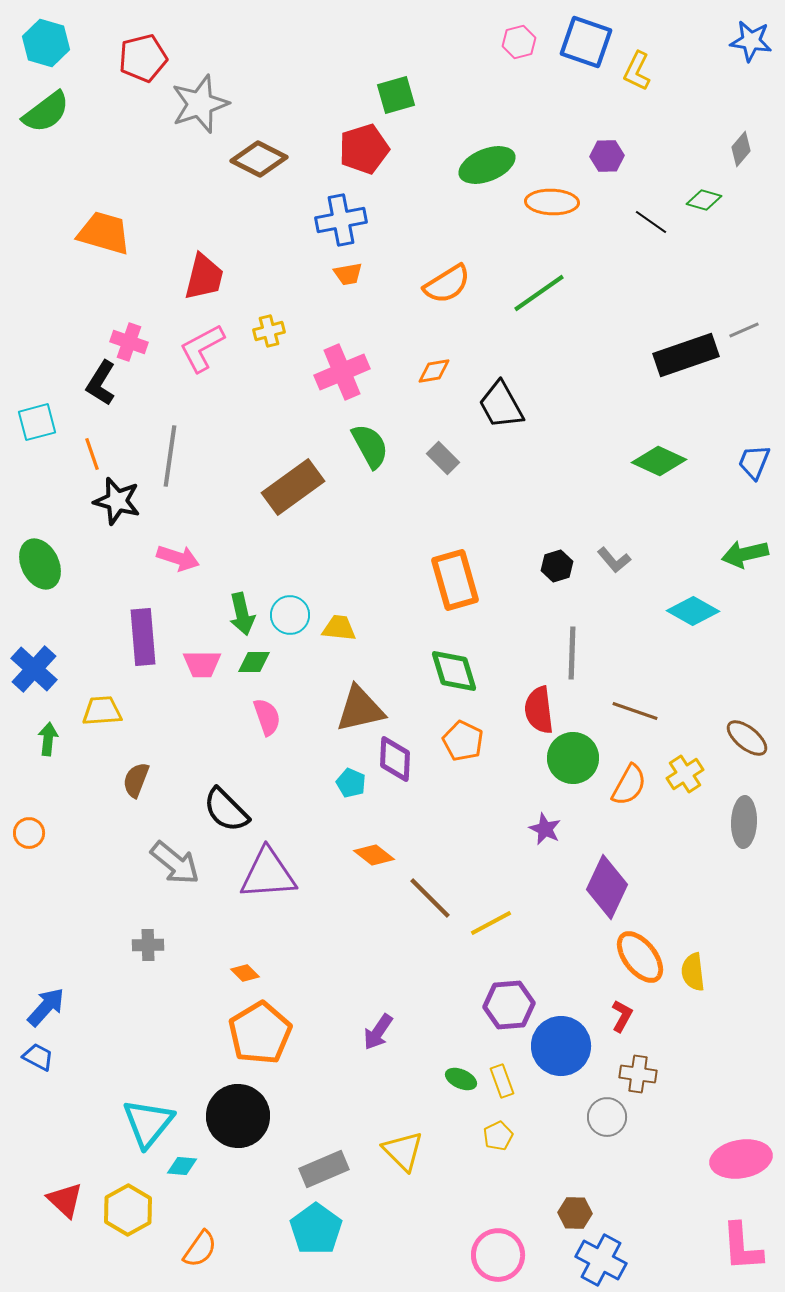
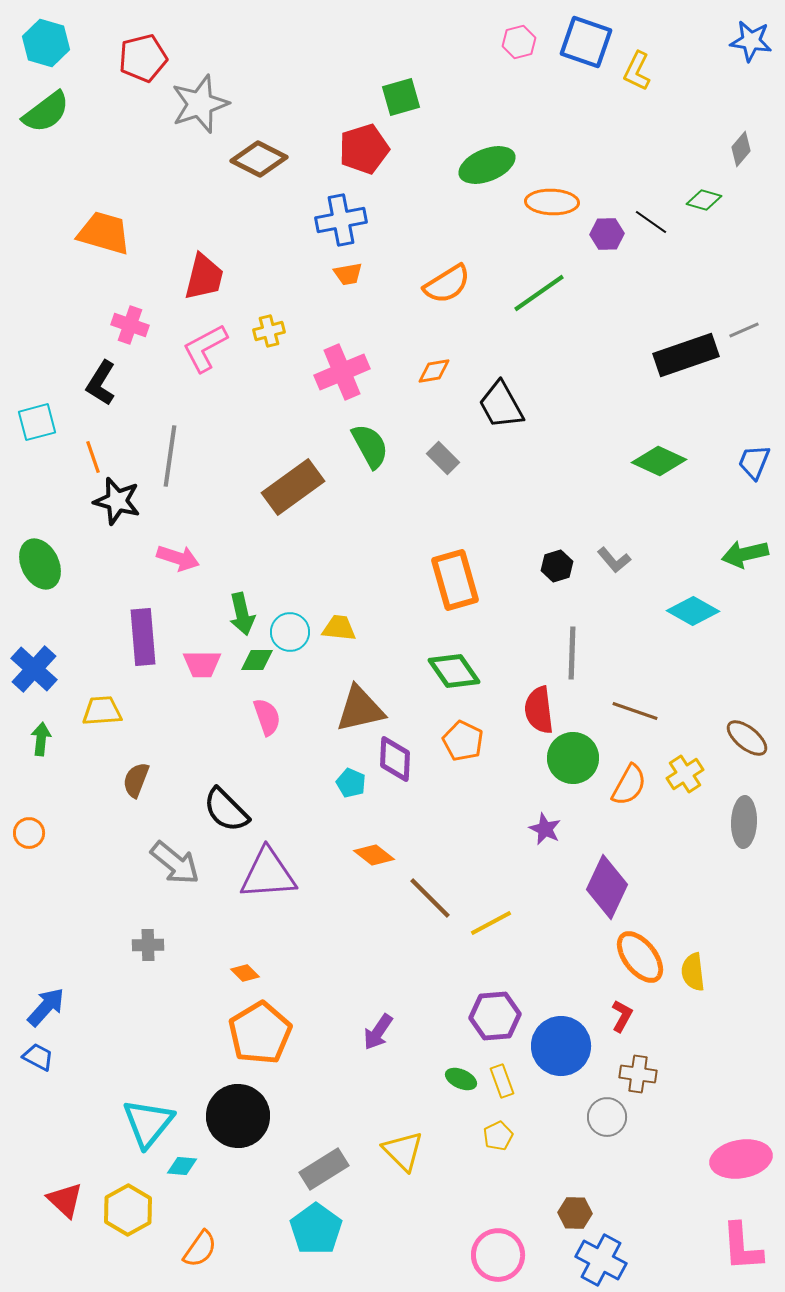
green square at (396, 95): moved 5 px right, 2 px down
purple hexagon at (607, 156): moved 78 px down
pink cross at (129, 342): moved 1 px right, 17 px up
pink L-shape at (202, 348): moved 3 px right
orange line at (92, 454): moved 1 px right, 3 px down
cyan circle at (290, 615): moved 17 px down
green diamond at (254, 662): moved 3 px right, 2 px up
green diamond at (454, 671): rotated 18 degrees counterclockwise
green arrow at (48, 739): moved 7 px left
purple hexagon at (509, 1005): moved 14 px left, 11 px down
gray rectangle at (324, 1169): rotated 9 degrees counterclockwise
